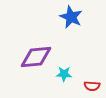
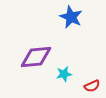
cyan star: rotated 14 degrees counterclockwise
red semicircle: rotated 28 degrees counterclockwise
